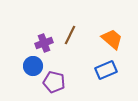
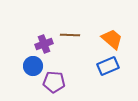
brown line: rotated 66 degrees clockwise
purple cross: moved 1 px down
blue rectangle: moved 2 px right, 4 px up
purple pentagon: rotated 10 degrees counterclockwise
